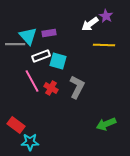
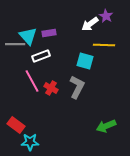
cyan square: moved 27 px right
green arrow: moved 2 px down
